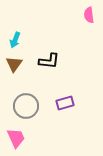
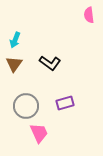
black L-shape: moved 1 px right, 2 px down; rotated 30 degrees clockwise
pink trapezoid: moved 23 px right, 5 px up
